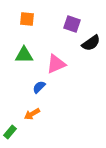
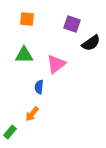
pink triangle: rotated 15 degrees counterclockwise
blue semicircle: rotated 40 degrees counterclockwise
orange arrow: rotated 21 degrees counterclockwise
